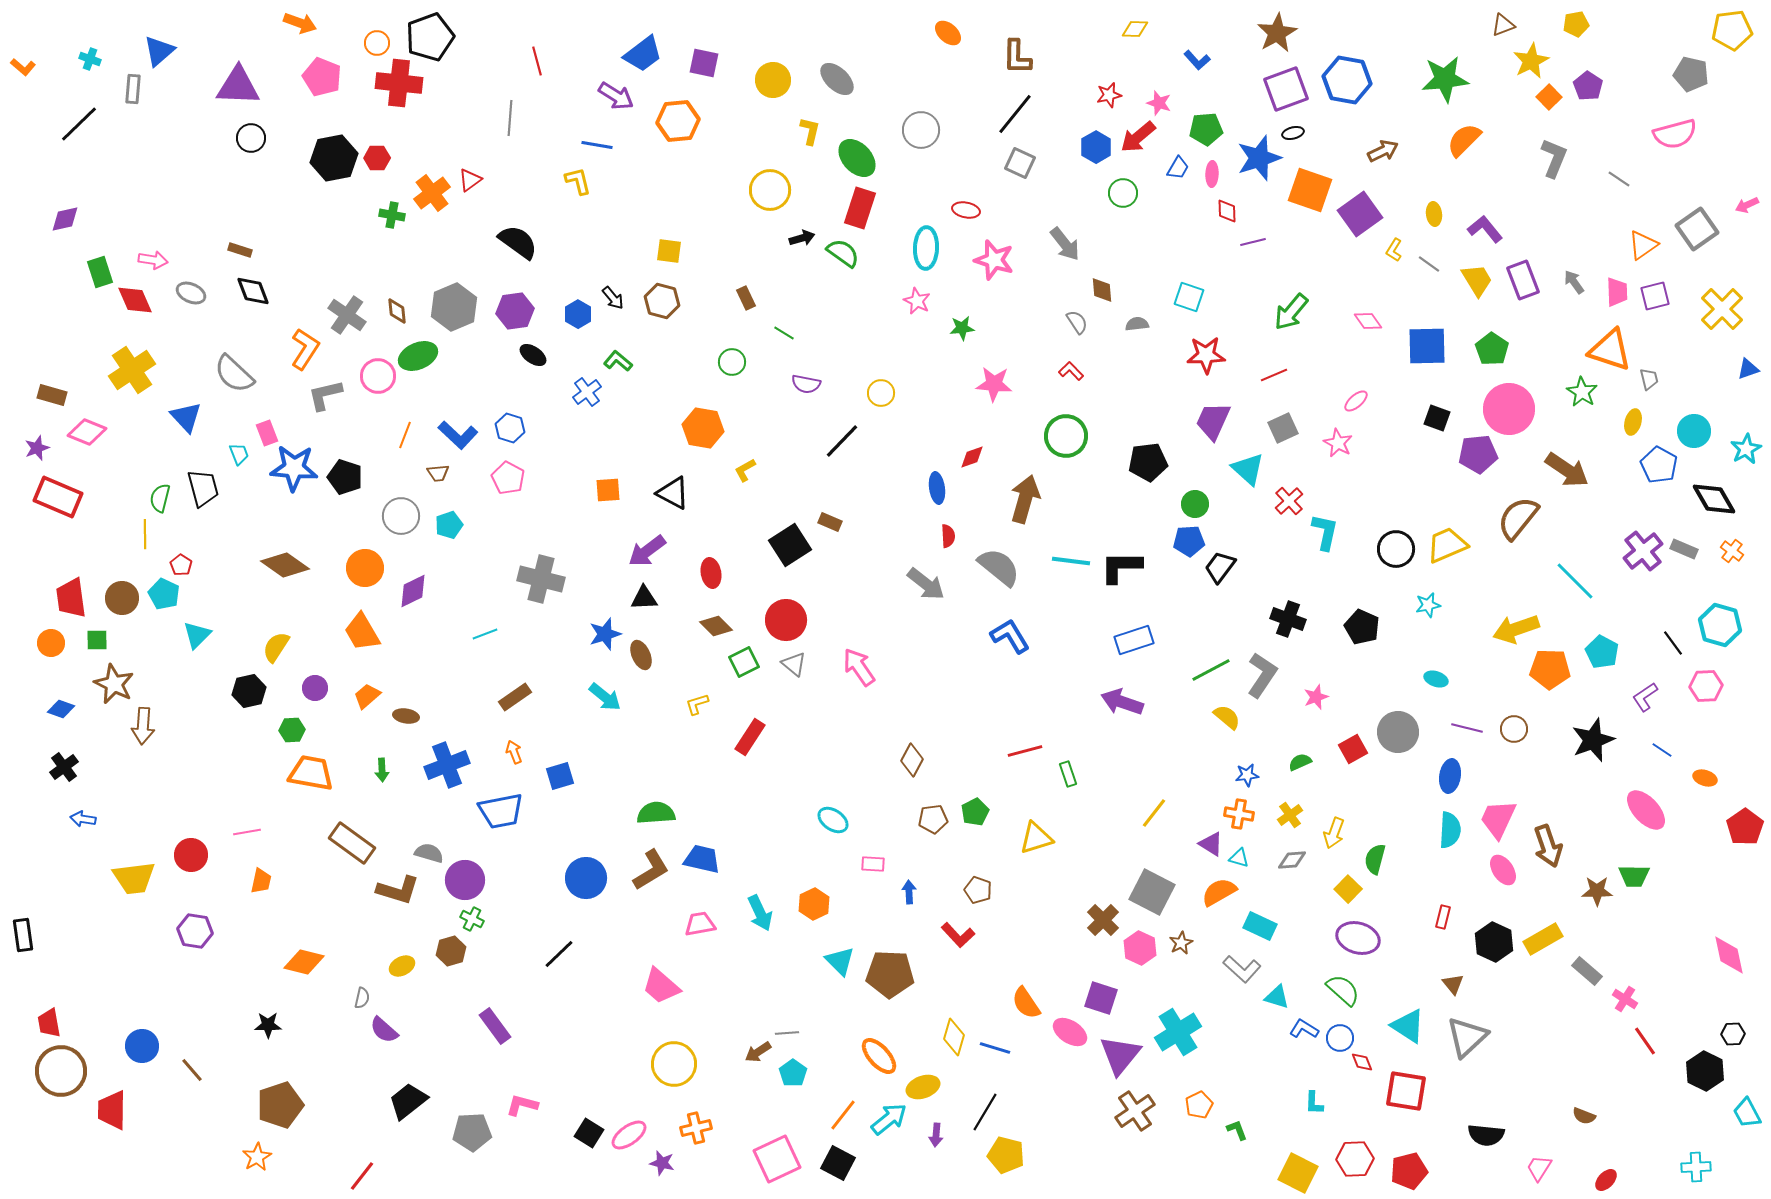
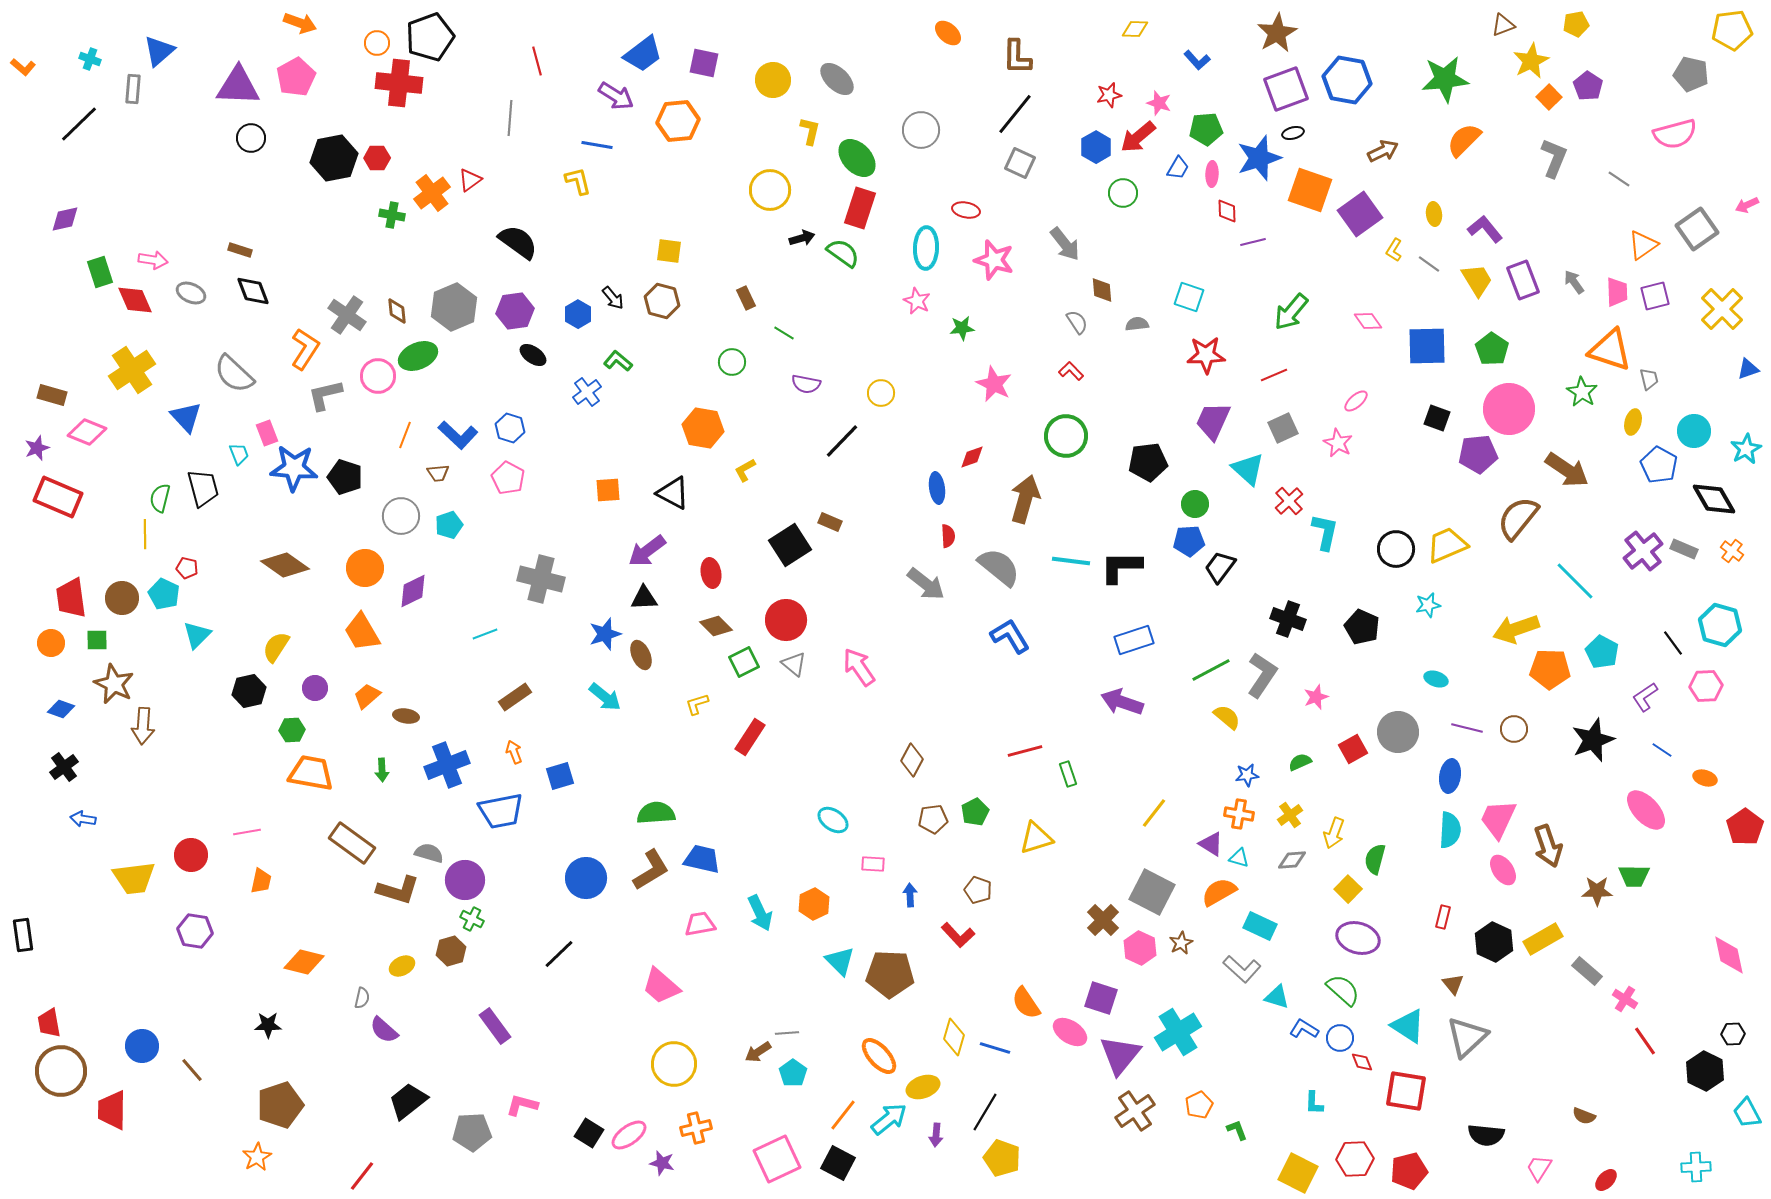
pink pentagon at (322, 77): moved 26 px left; rotated 21 degrees clockwise
pink star at (994, 384): rotated 21 degrees clockwise
red pentagon at (181, 565): moved 6 px right, 3 px down; rotated 20 degrees counterclockwise
blue arrow at (909, 892): moved 1 px right, 3 px down
yellow pentagon at (1006, 1155): moved 4 px left, 3 px down; rotated 6 degrees clockwise
